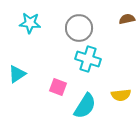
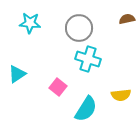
pink square: rotated 18 degrees clockwise
cyan semicircle: moved 1 px right, 3 px down
